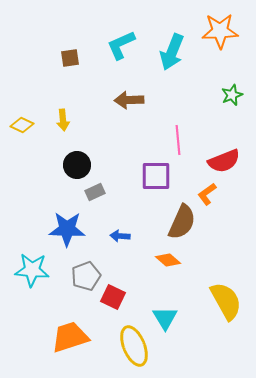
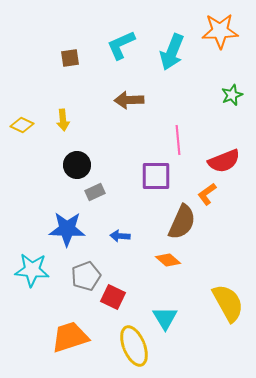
yellow semicircle: moved 2 px right, 2 px down
